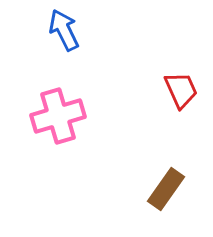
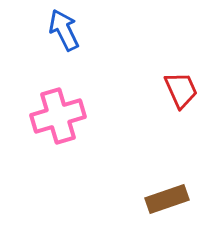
brown rectangle: moved 1 px right, 10 px down; rotated 36 degrees clockwise
